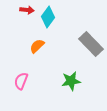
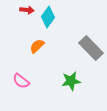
gray rectangle: moved 4 px down
pink semicircle: rotated 72 degrees counterclockwise
